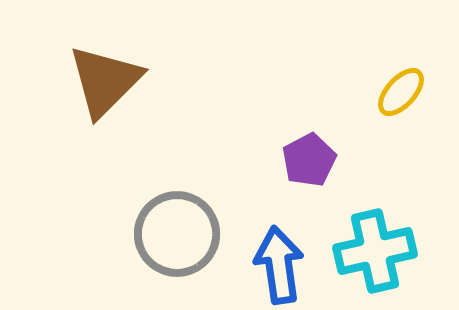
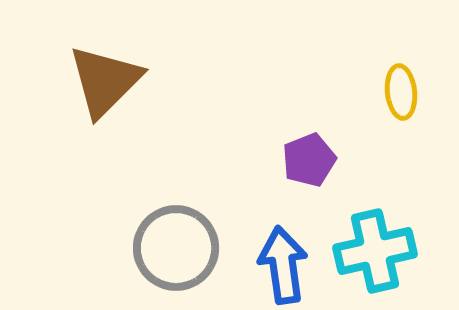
yellow ellipse: rotated 48 degrees counterclockwise
purple pentagon: rotated 6 degrees clockwise
gray circle: moved 1 px left, 14 px down
blue arrow: moved 4 px right
